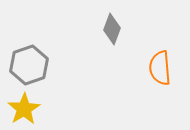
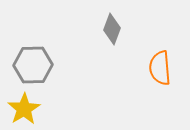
gray hexagon: moved 4 px right; rotated 18 degrees clockwise
